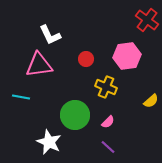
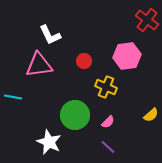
red circle: moved 2 px left, 2 px down
cyan line: moved 8 px left
yellow semicircle: moved 14 px down
